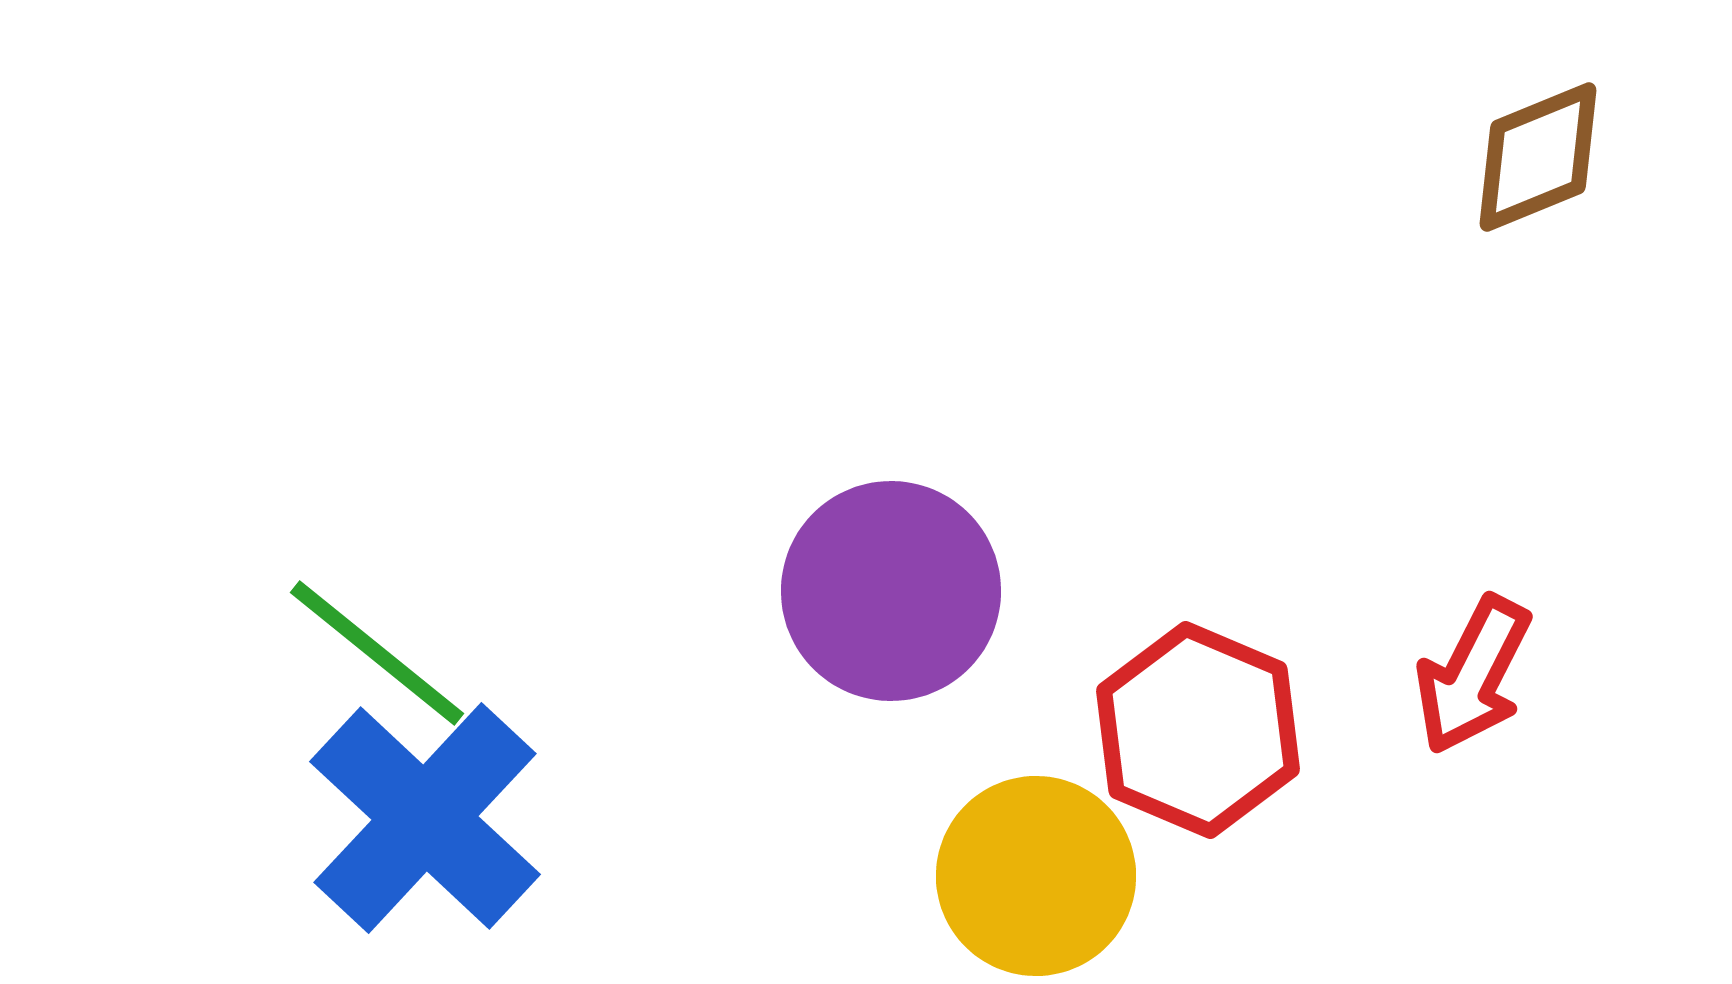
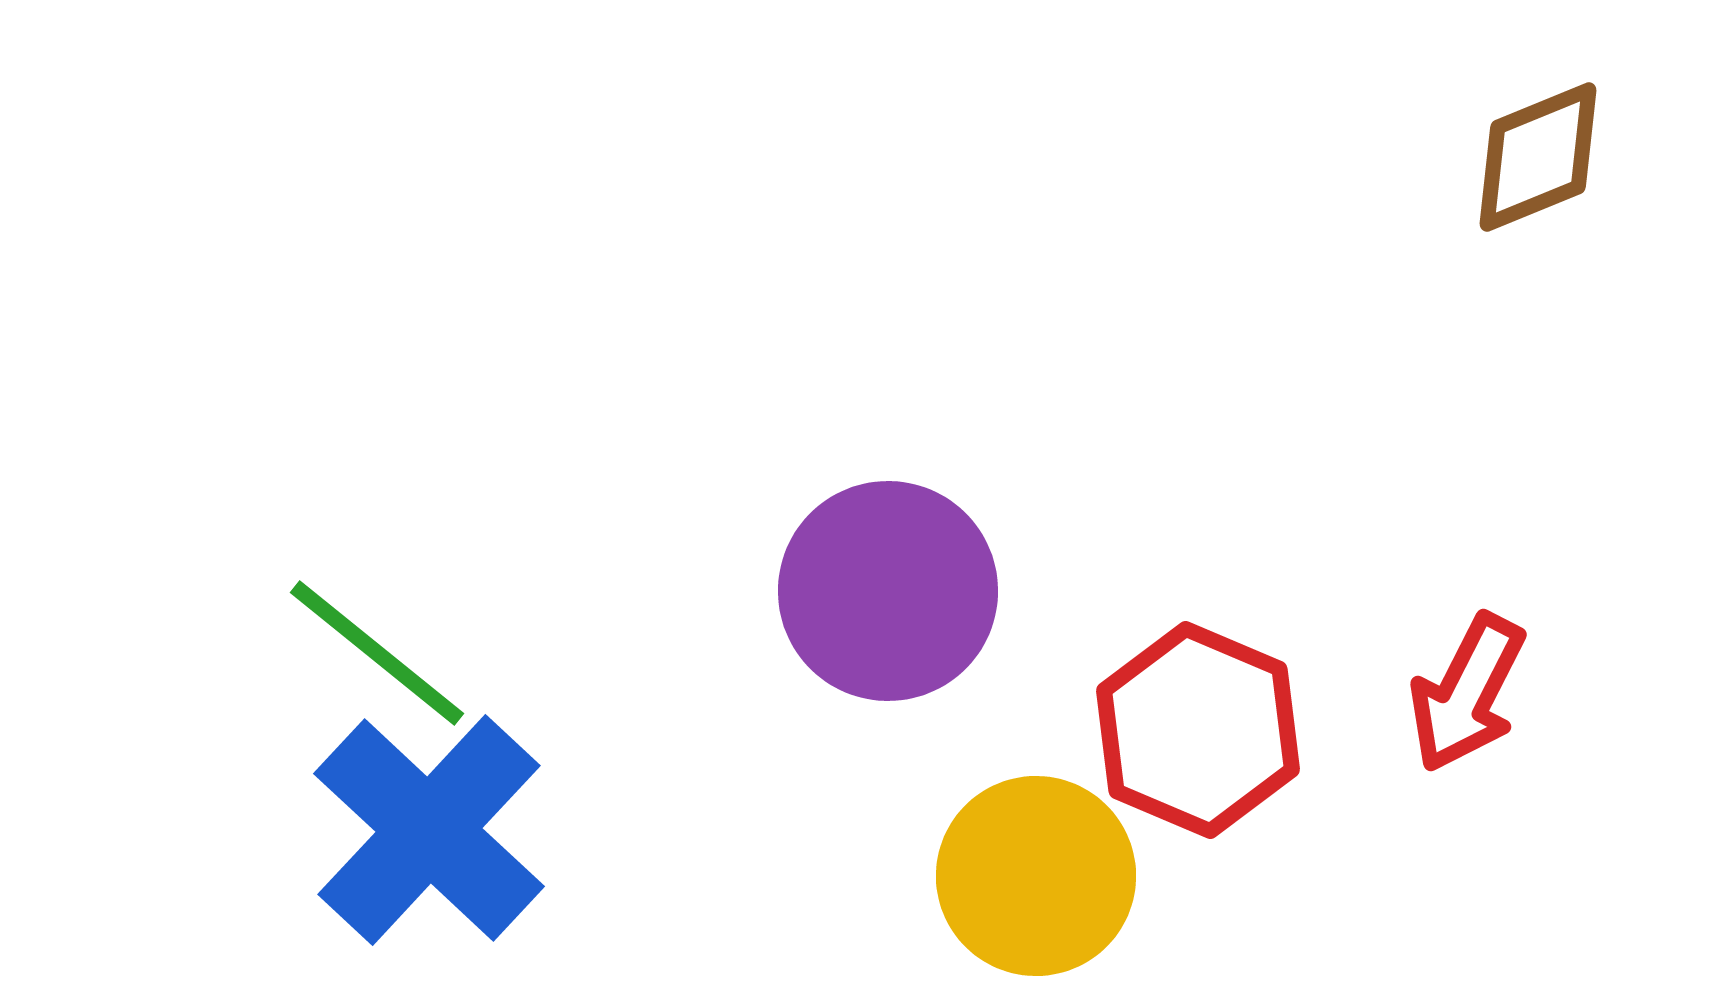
purple circle: moved 3 px left
red arrow: moved 6 px left, 18 px down
blue cross: moved 4 px right, 12 px down
